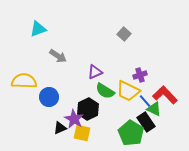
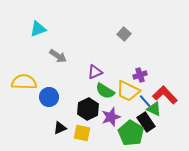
yellow semicircle: moved 1 px down
purple star: moved 37 px right, 2 px up; rotated 24 degrees clockwise
